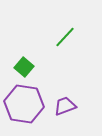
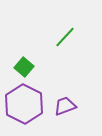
purple hexagon: rotated 18 degrees clockwise
